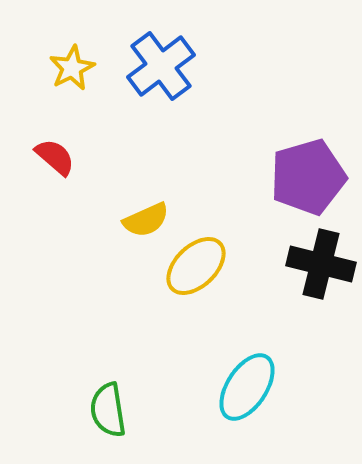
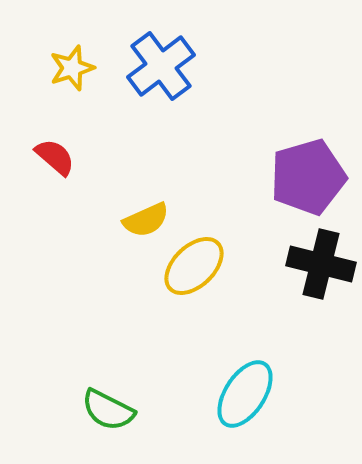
yellow star: rotated 9 degrees clockwise
yellow ellipse: moved 2 px left
cyan ellipse: moved 2 px left, 7 px down
green semicircle: rotated 54 degrees counterclockwise
